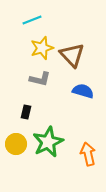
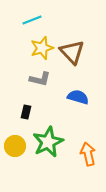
brown triangle: moved 3 px up
blue semicircle: moved 5 px left, 6 px down
yellow circle: moved 1 px left, 2 px down
